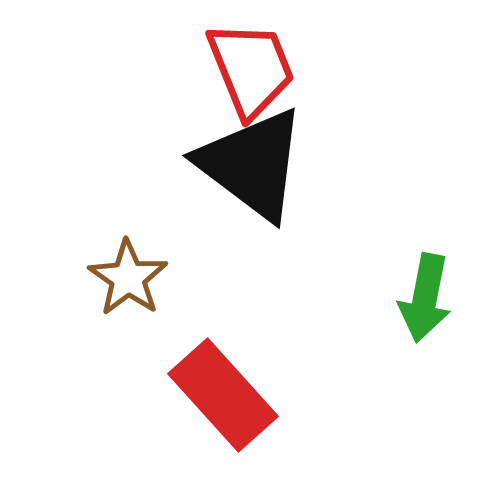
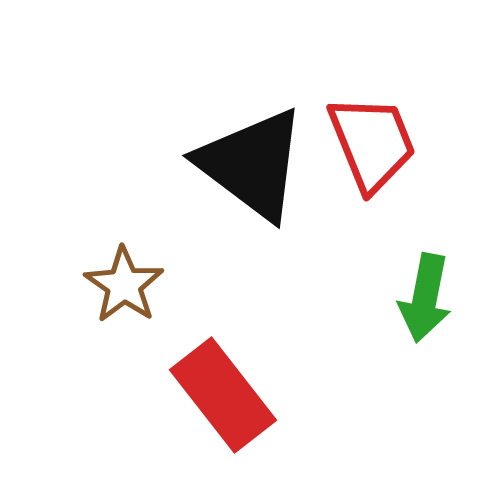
red trapezoid: moved 121 px right, 74 px down
brown star: moved 4 px left, 7 px down
red rectangle: rotated 4 degrees clockwise
